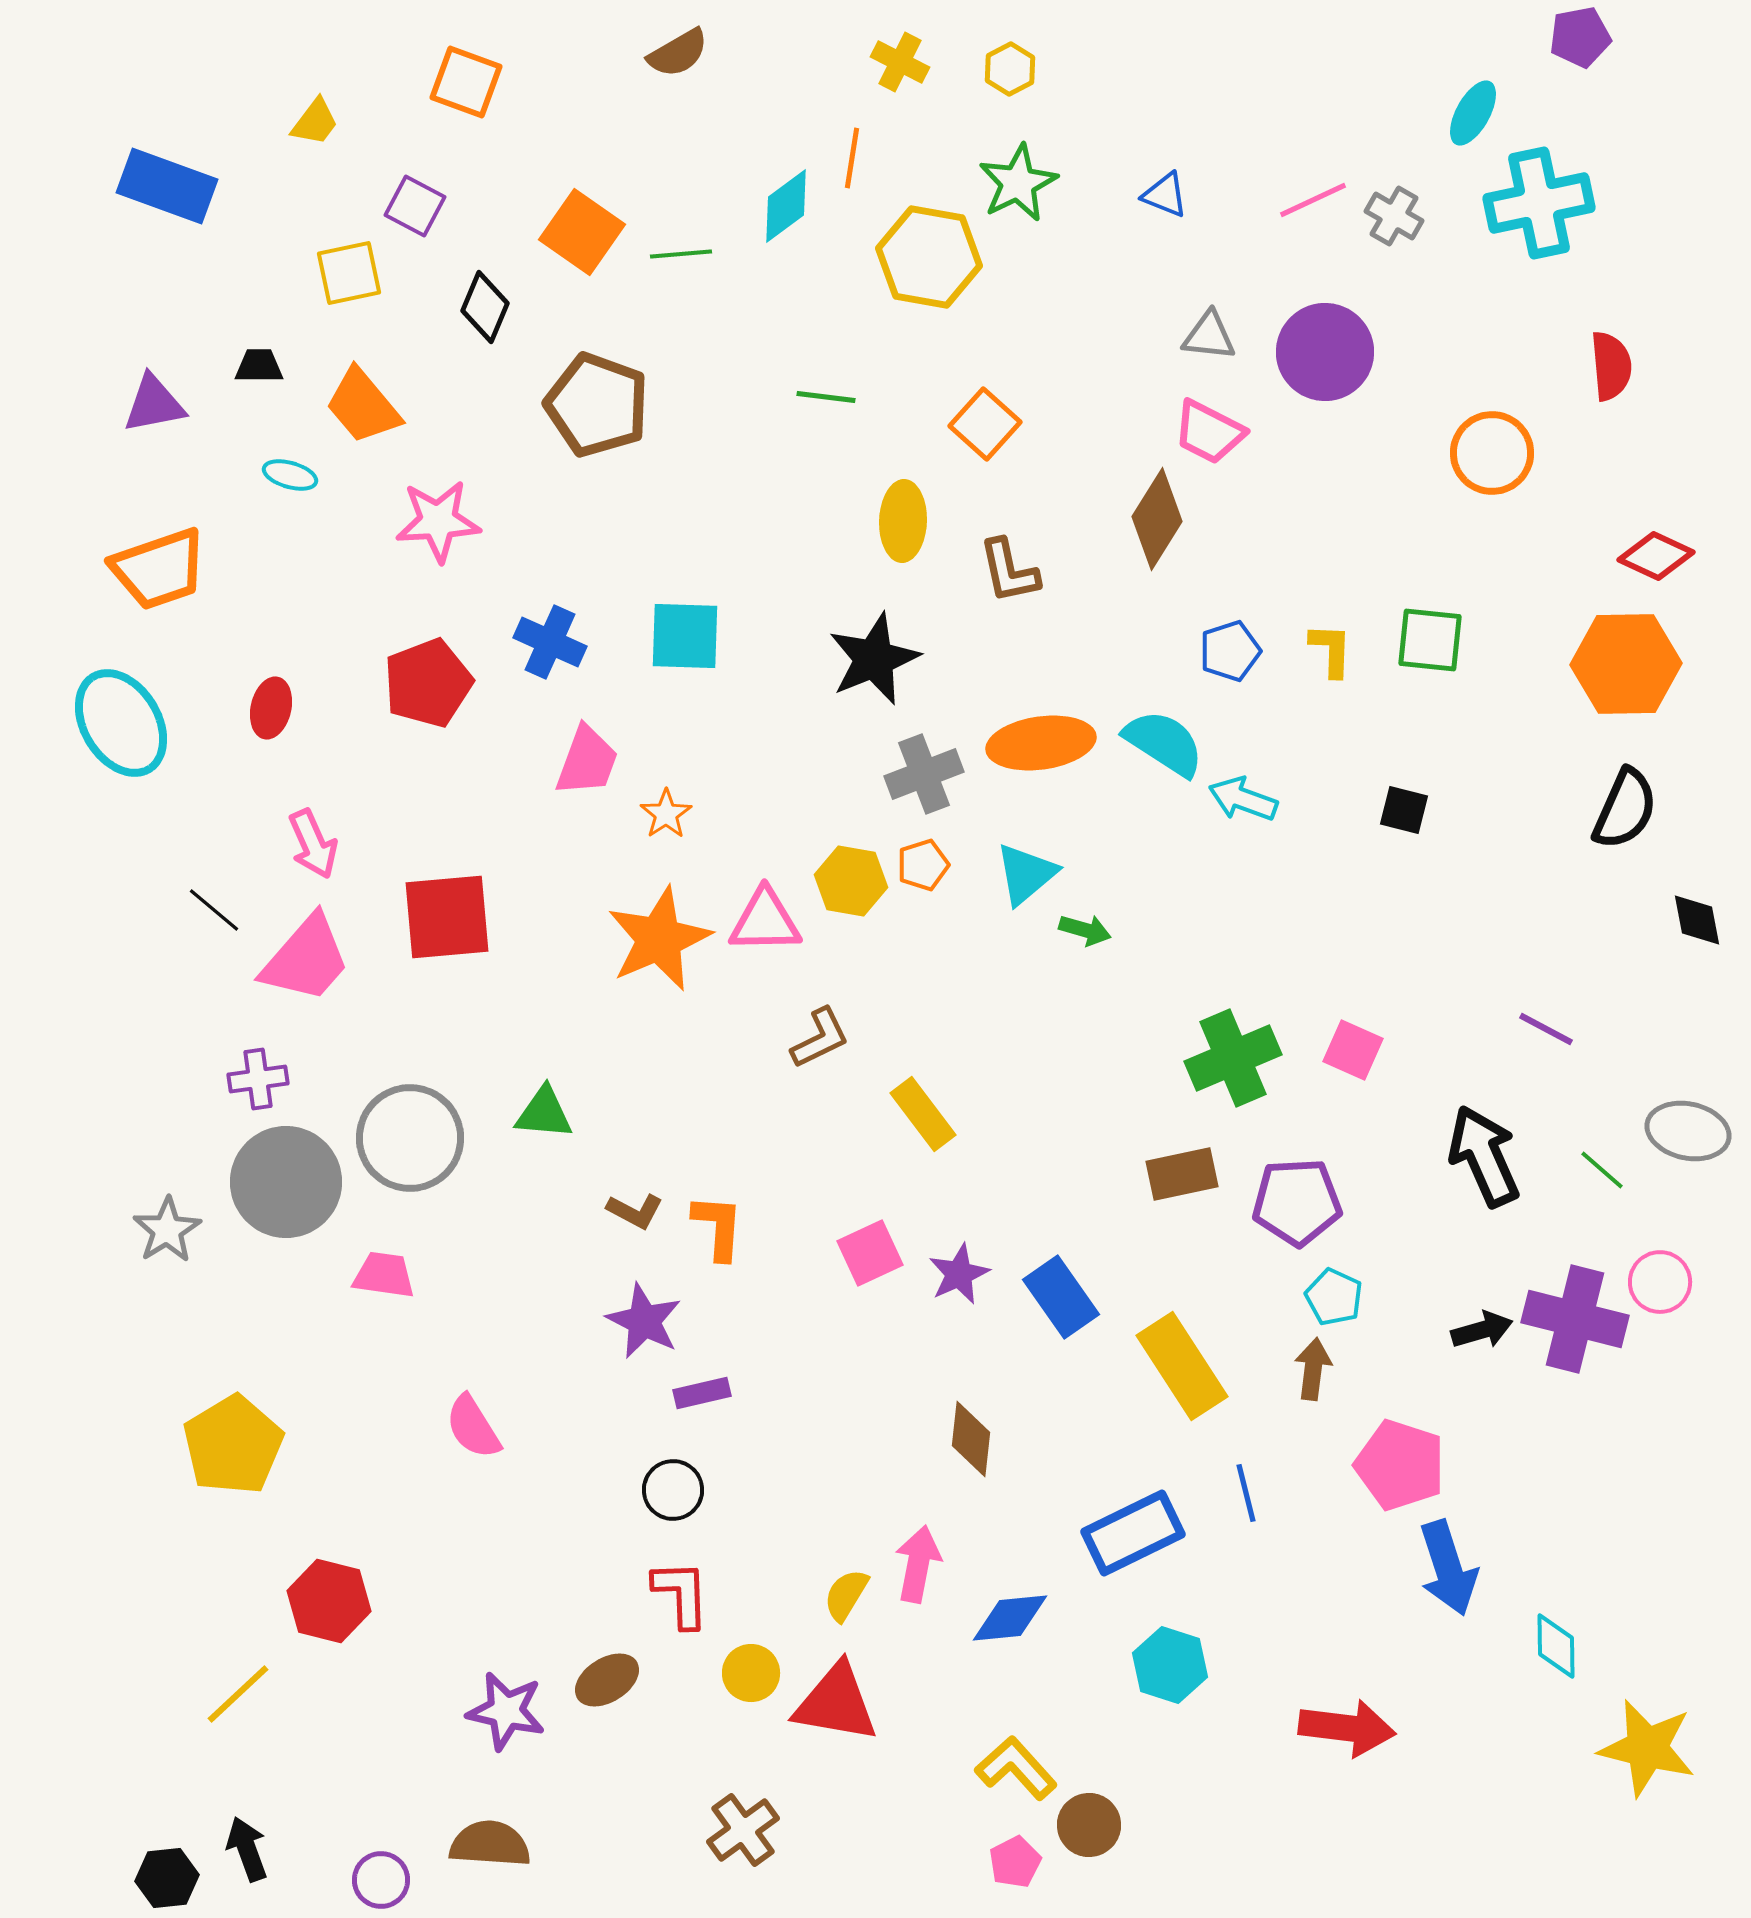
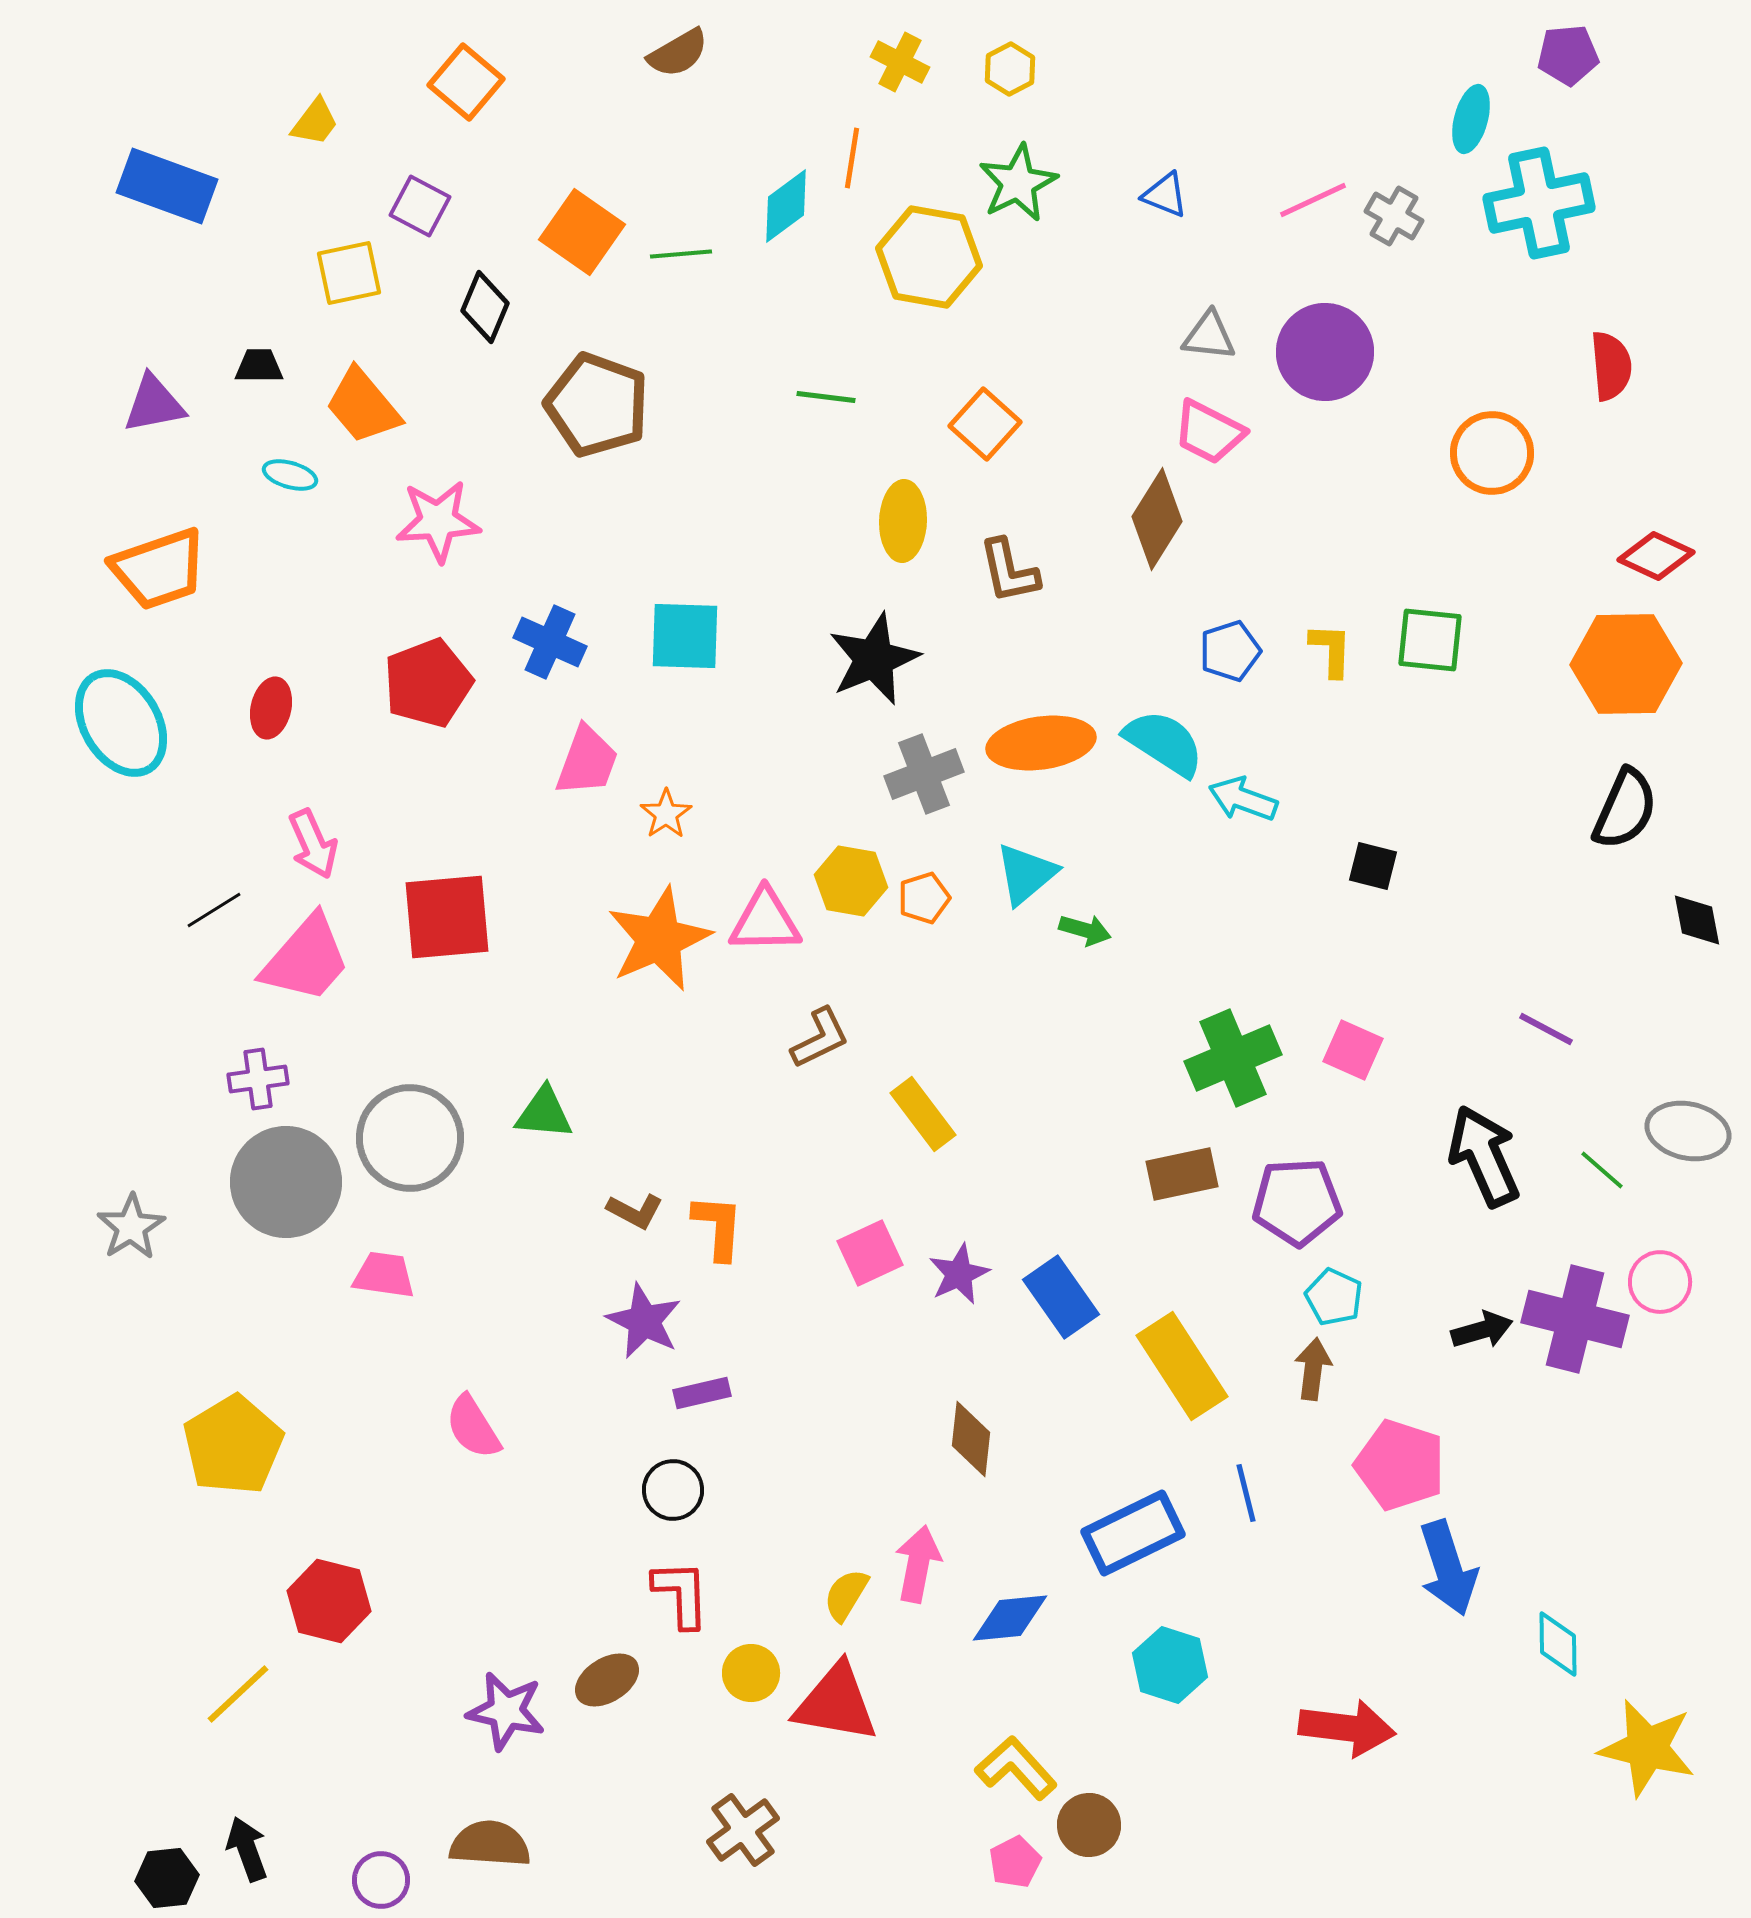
purple pentagon at (1580, 37): moved 12 px left, 18 px down; rotated 6 degrees clockwise
orange square at (466, 82): rotated 20 degrees clockwise
cyan ellipse at (1473, 113): moved 2 px left, 6 px down; rotated 14 degrees counterclockwise
purple square at (415, 206): moved 5 px right
black square at (1404, 810): moved 31 px left, 56 px down
orange pentagon at (923, 865): moved 1 px right, 33 px down
black line at (214, 910): rotated 72 degrees counterclockwise
gray star at (167, 1230): moved 36 px left, 3 px up
cyan diamond at (1556, 1646): moved 2 px right, 2 px up
